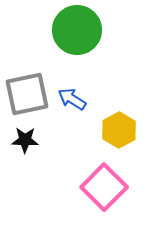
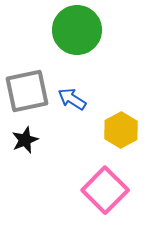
gray square: moved 3 px up
yellow hexagon: moved 2 px right
black star: rotated 24 degrees counterclockwise
pink square: moved 1 px right, 3 px down
